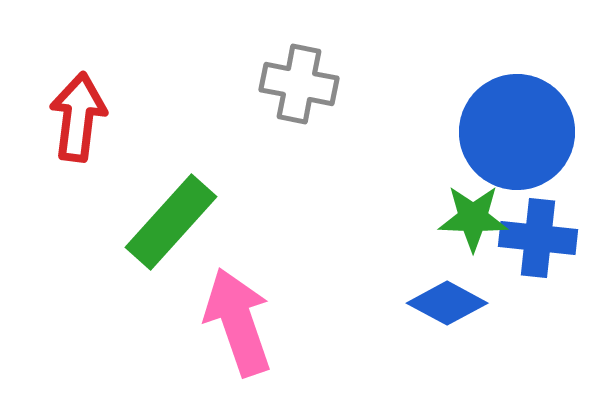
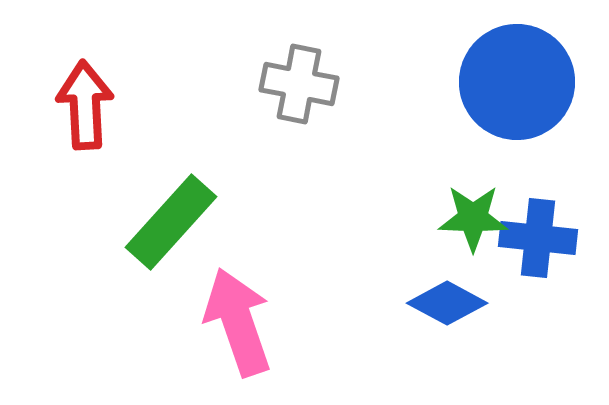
red arrow: moved 7 px right, 12 px up; rotated 10 degrees counterclockwise
blue circle: moved 50 px up
